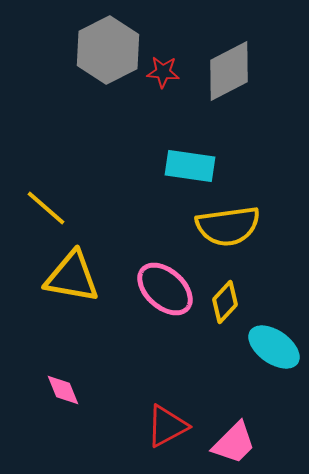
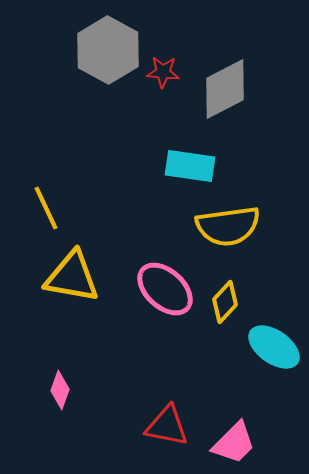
gray hexagon: rotated 4 degrees counterclockwise
gray diamond: moved 4 px left, 18 px down
yellow line: rotated 24 degrees clockwise
pink diamond: moved 3 px left; rotated 42 degrees clockwise
red triangle: rotated 39 degrees clockwise
